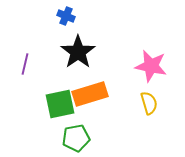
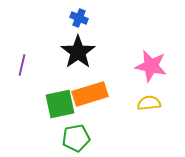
blue cross: moved 13 px right, 2 px down
purple line: moved 3 px left, 1 px down
yellow semicircle: rotated 80 degrees counterclockwise
